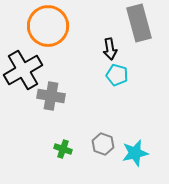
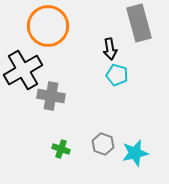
green cross: moved 2 px left
